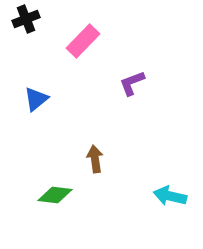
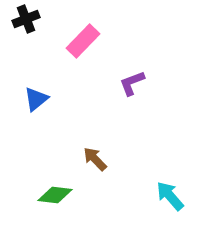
brown arrow: rotated 36 degrees counterclockwise
cyan arrow: rotated 36 degrees clockwise
